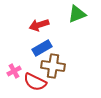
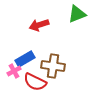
blue rectangle: moved 17 px left, 11 px down
